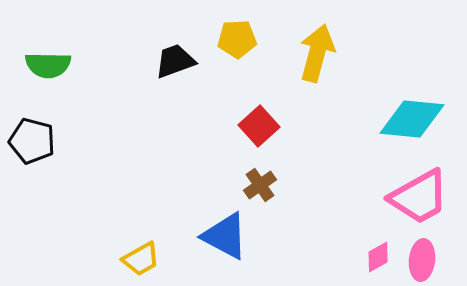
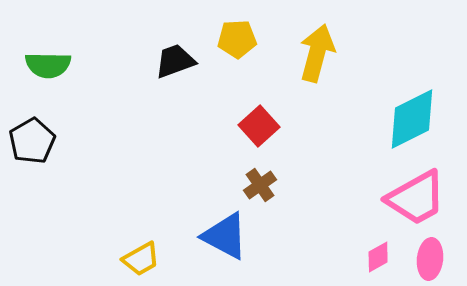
cyan diamond: rotated 32 degrees counterclockwise
black pentagon: rotated 27 degrees clockwise
pink trapezoid: moved 3 px left, 1 px down
pink ellipse: moved 8 px right, 1 px up
